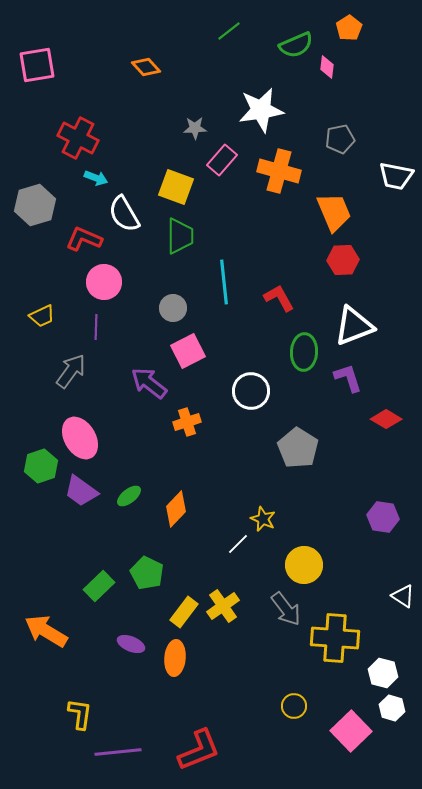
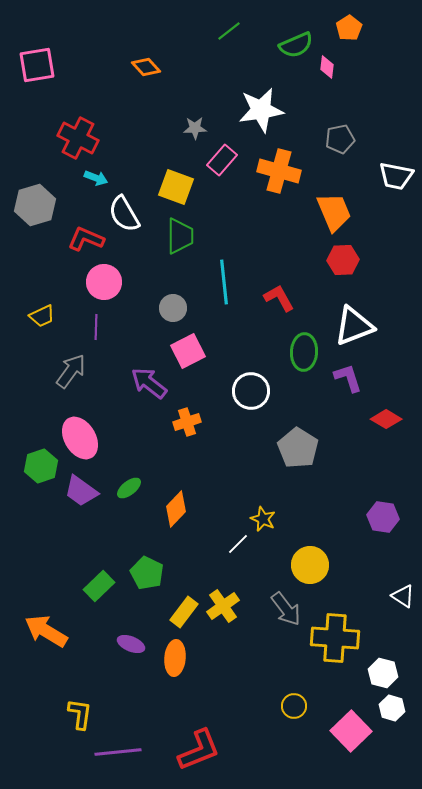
red L-shape at (84, 239): moved 2 px right
green ellipse at (129, 496): moved 8 px up
yellow circle at (304, 565): moved 6 px right
